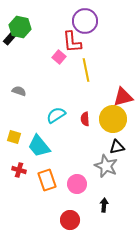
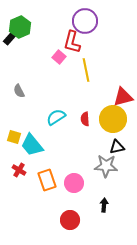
green hexagon: rotated 25 degrees clockwise
red L-shape: rotated 20 degrees clockwise
gray semicircle: rotated 136 degrees counterclockwise
cyan semicircle: moved 2 px down
cyan trapezoid: moved 7 px left, 1 px up
gray star: rotated 20 degrees counterclockwise
red cross: rotated 16 degrees clockwise
pink circle: moved 3 px left, 1 px up
